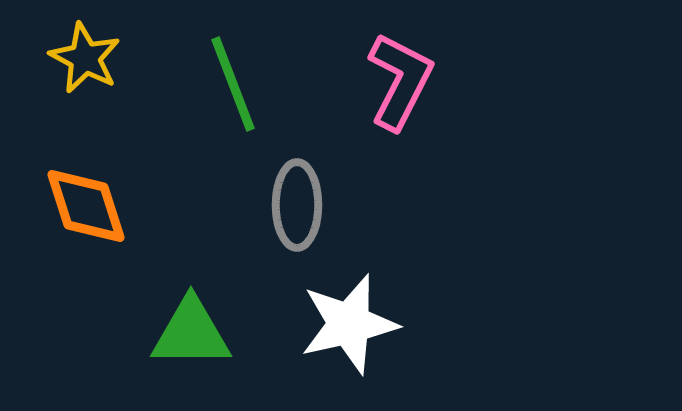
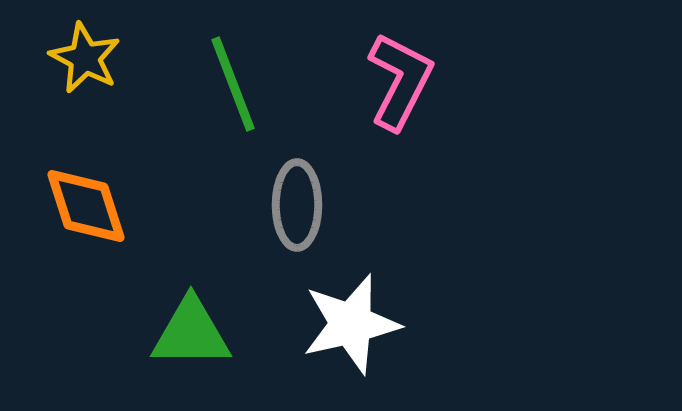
white star: moved 2 px right
